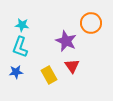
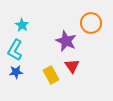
cyan star: rotated 24 degrees clockwise
cyan L-shape: moved 5 px left, 3 px down; rotated 10 degrees clockwise
yellow rectangle: moved 2 px right
